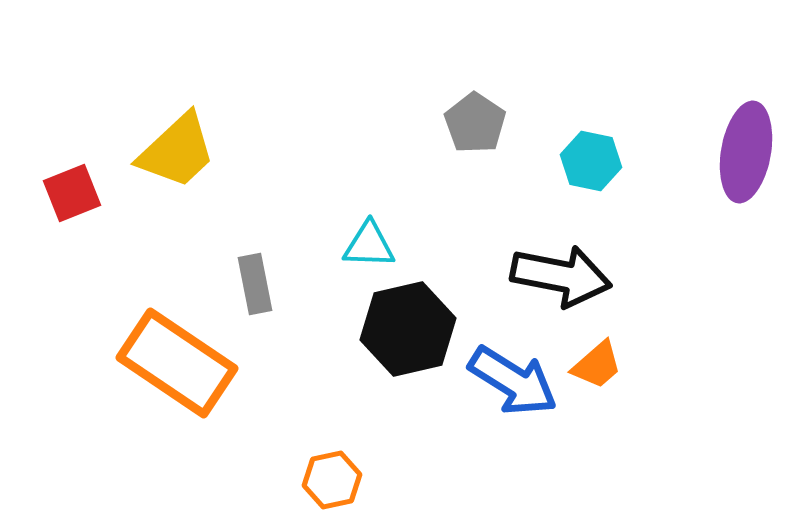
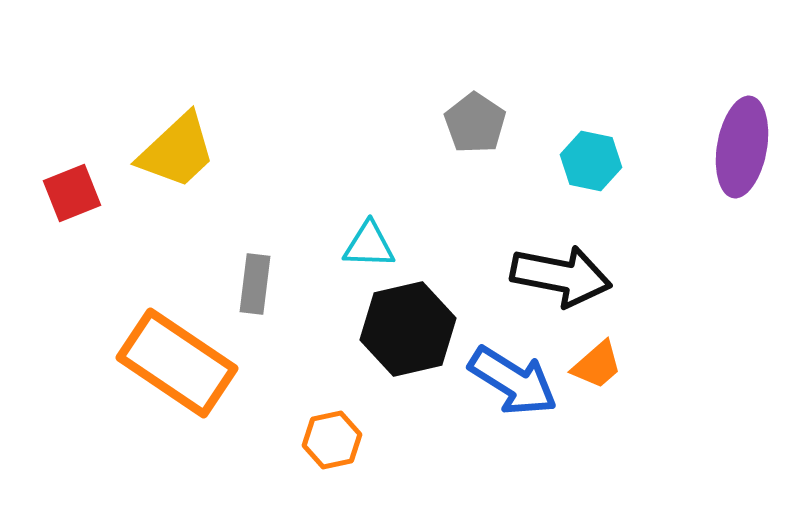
purple ellipse: moved 4 px left, 5 px up
gray rectangle: rotated 18 degrees clockwise
orange hexagon: moved 40 px up
